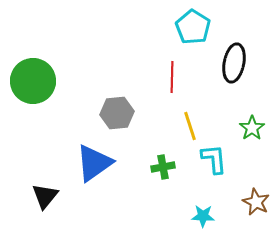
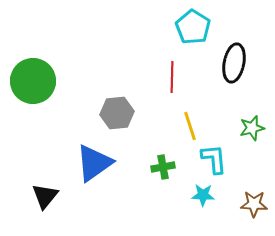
green star: rotated 20 degrees clockwise
brown star: moved 2 px left, 2 px down; rotated 24 degrees counterclockwise
cyan star: moved 21 px up
